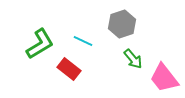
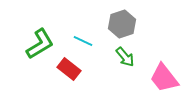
green arrow: moved 8 px left, 2 px up
